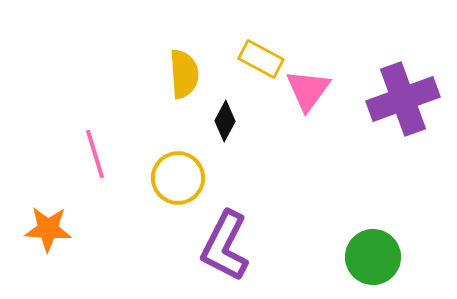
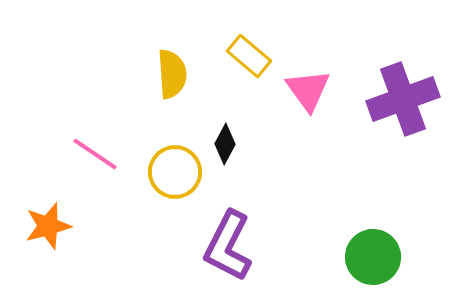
yellow rectangle: moved 12 px left, 3 px up; rotated 12 degrees clockwise
yellow semicircle: moved 12 px left
pink triangle: rotated 12 degrees counterclockwise
black diamond: moved 23 px down
pink line: rotated 39 degrees counterclockwise
yellow circle: moved 3 px left, 6 px up
orange star: moved 3 px up; rotated 18 degrees counterclockwise
purple L-shape: moved 3 px right
